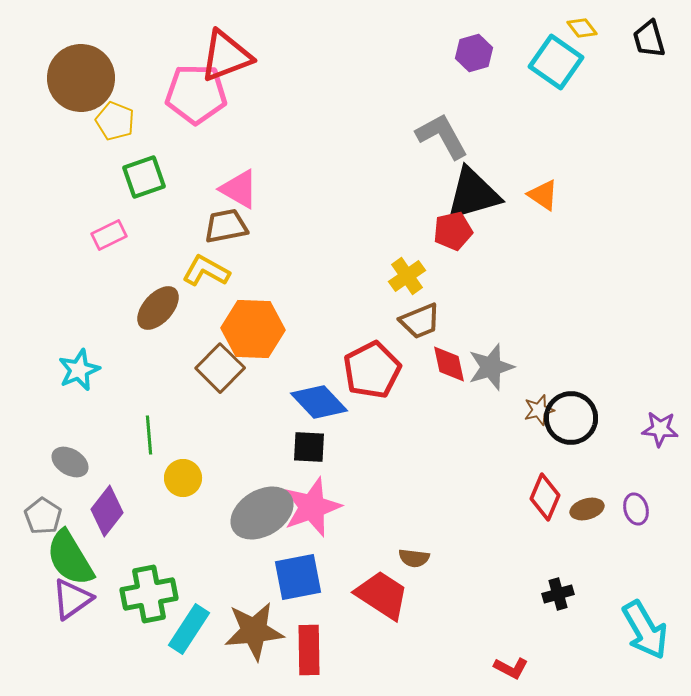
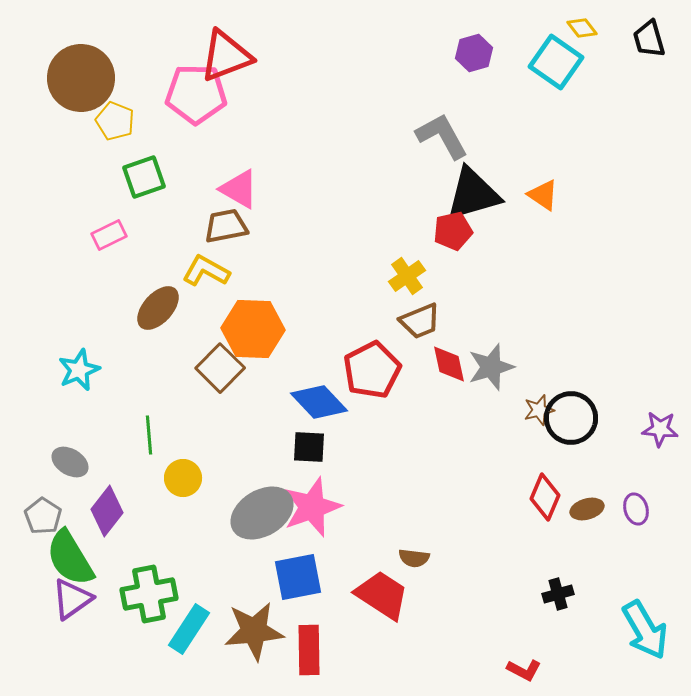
red L-shape at (511, 668): moved 13 px right, 2 px down
